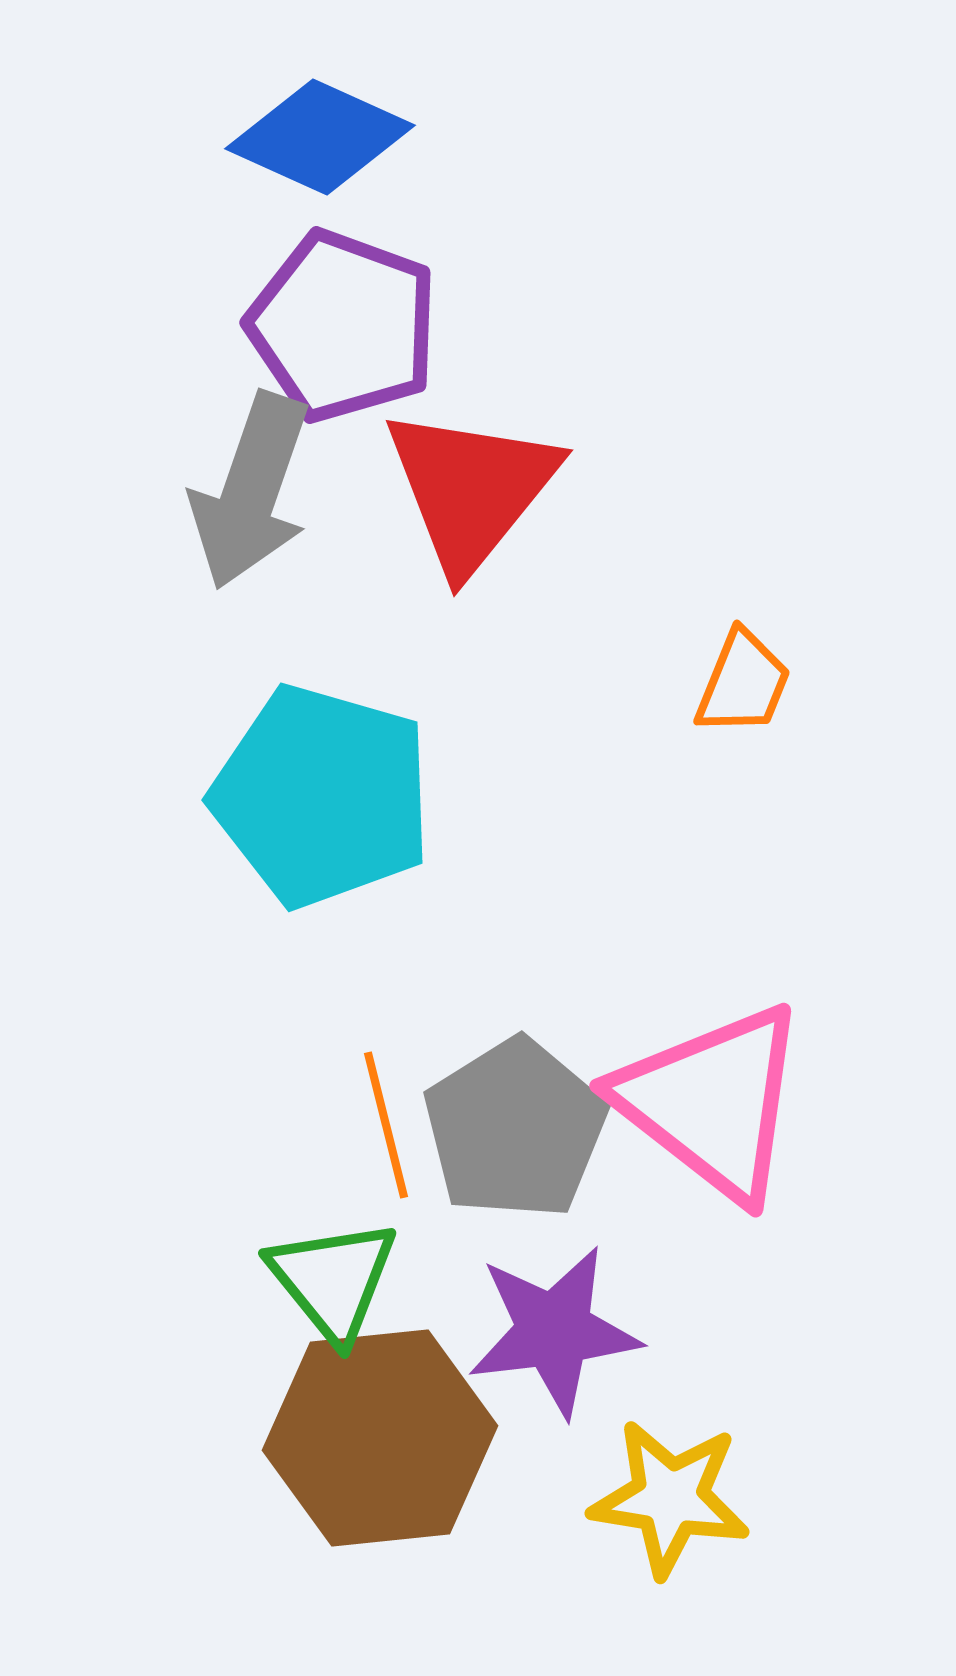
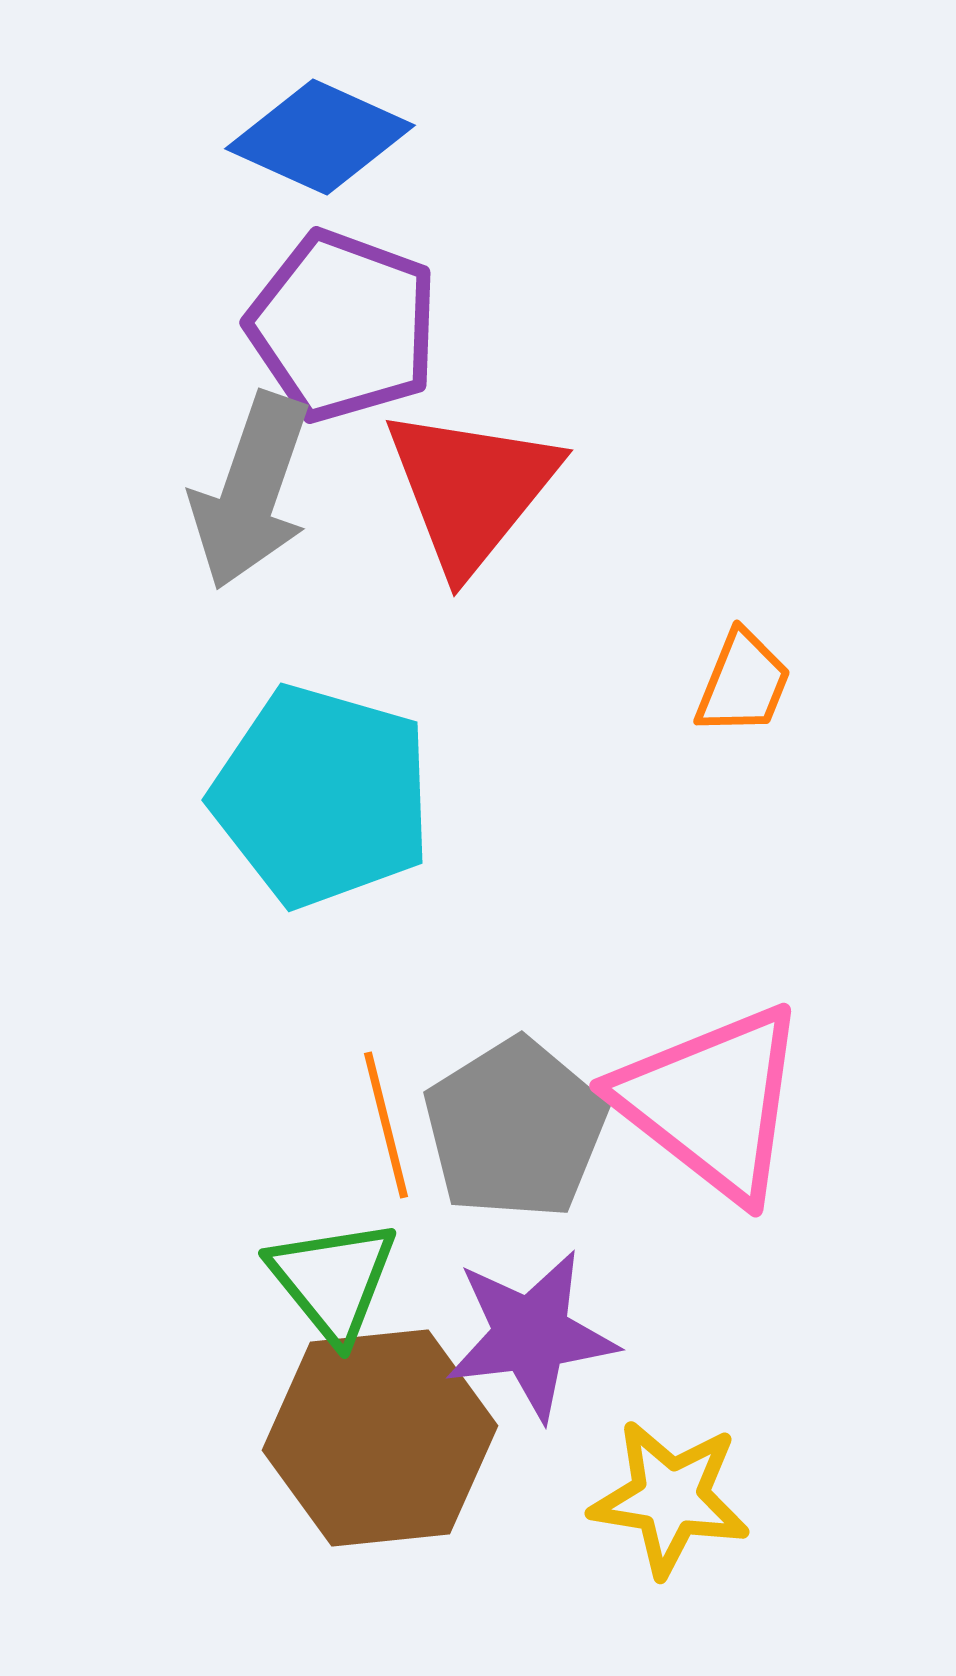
purple star: moved 23 px left, 4 px down
